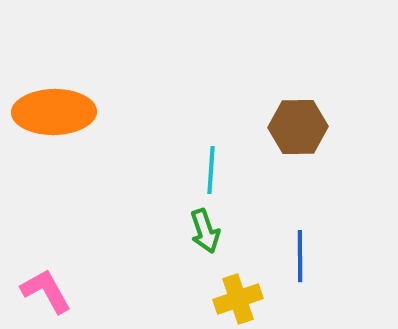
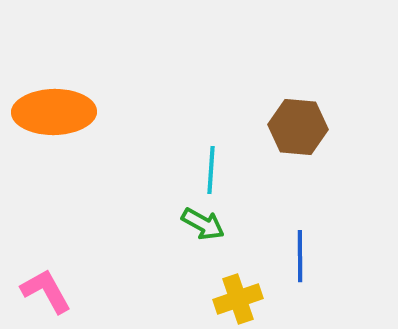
brown hexagon: rotated 6 degrees clockwise
green arrow: moved 2 px left, 7 px up; rotated 42 degrees counterclockwise
